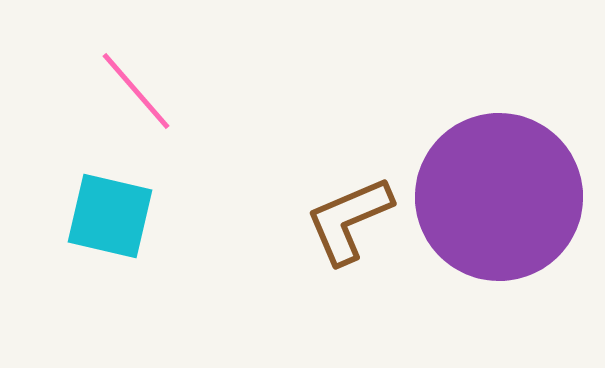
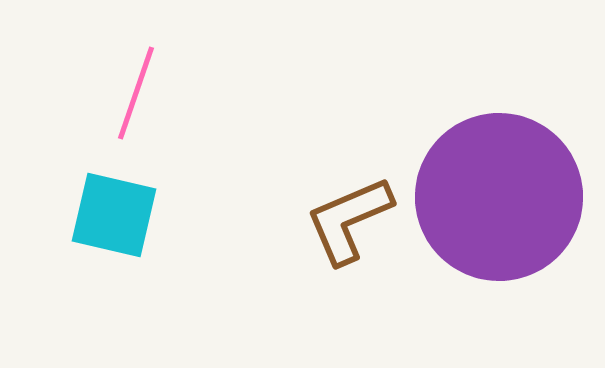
pink line: moved 2 px down; rotated 60 degrees clockwise
cyan square: moved 4 px right, 1 px up
